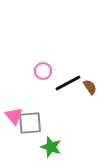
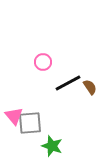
pink circle: moved 9 px up
green star: moved 1 px right, 1 px up
